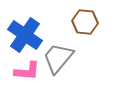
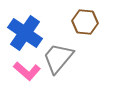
blue cross: moved 2 px up
pink L-shape: rotated 36 degrees clockwise
